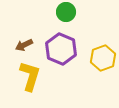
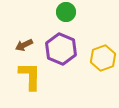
yellow L-shape: rotated 16 degrees counterclockwise
